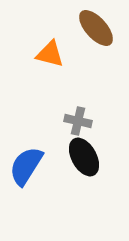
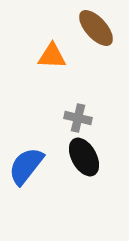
orange triangle: moved 2 px right, 2 px down; rotated 12 degrees counterclockwise
gray cross: moved 3 px up
blue semicircle: rotated 6 degrees clockwise
